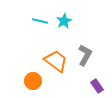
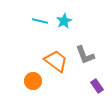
gray L-shape: rotated 130 degrees clockwise
